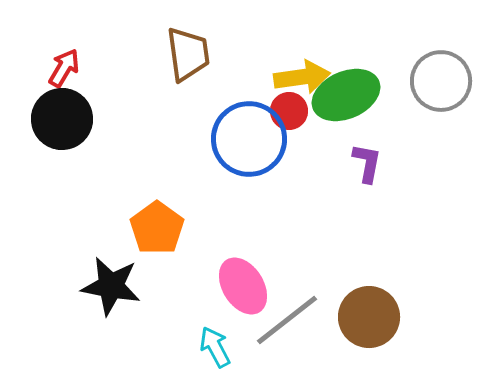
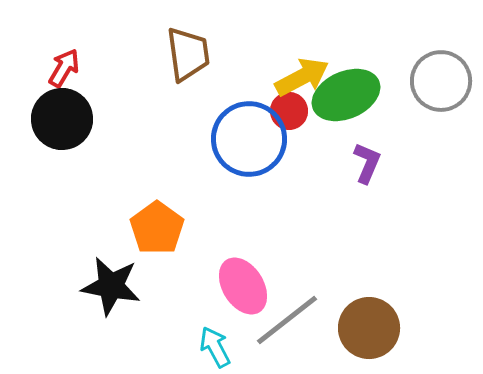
yellow arrow: rotated 20 degrees counterclockwise
purple L-shape: rotated 12 degrees clockwise
brown circle: moved 11 px down
